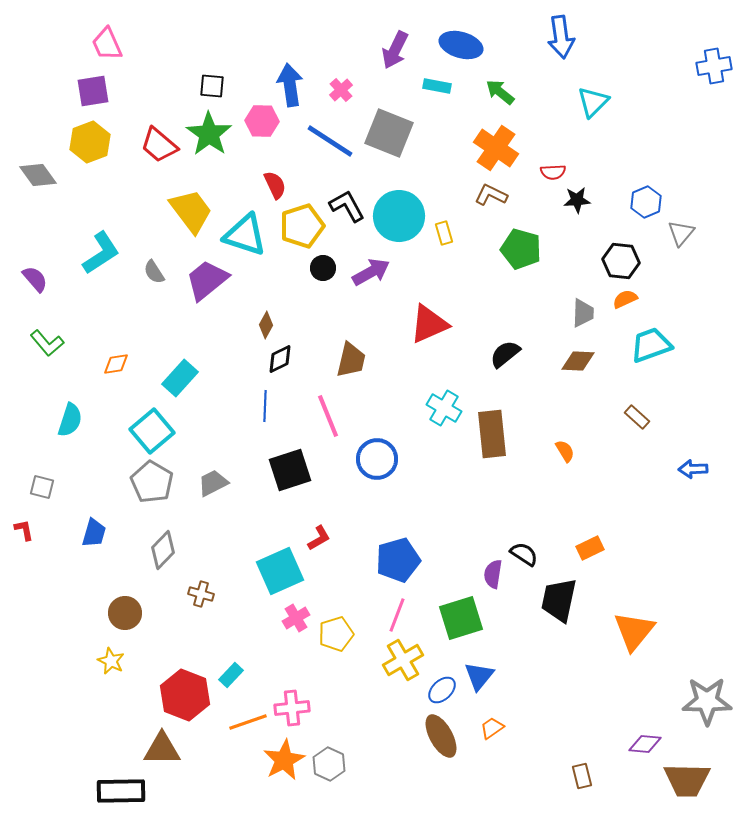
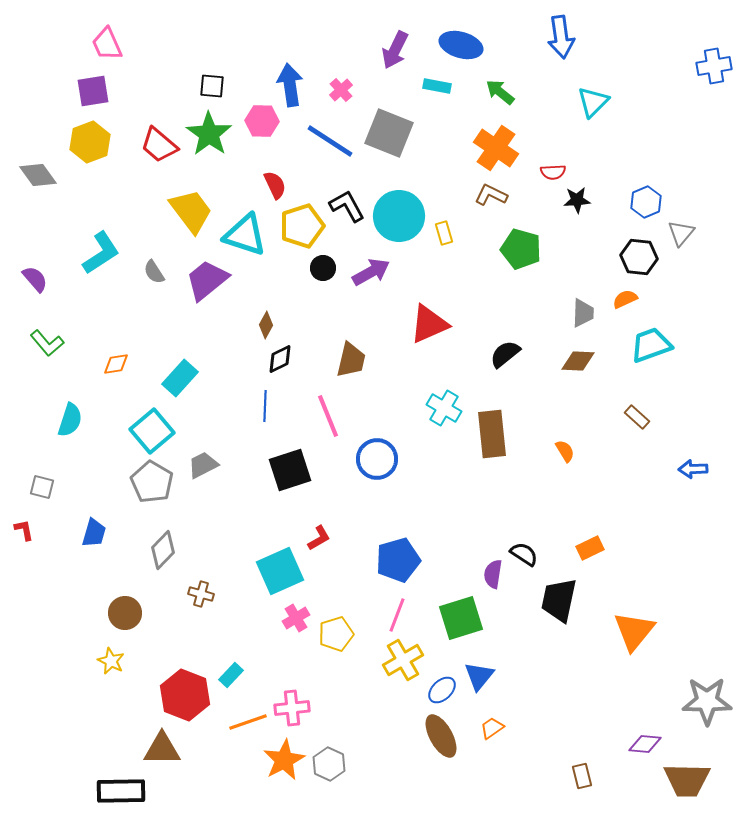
black hexagon at (621, 261): moved 18 px right, 4 px up
gray trapezoid at (213, 483): moved 10 px left, 18 px up
